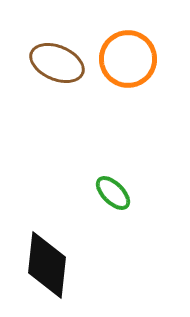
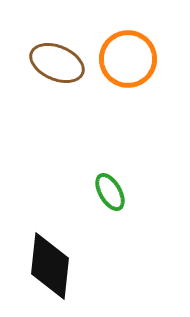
green ellipse: moved 3 px left, 1 px up; rotated 15 degrees clockwise
black diamond: moved 3 px right, 1 px down
